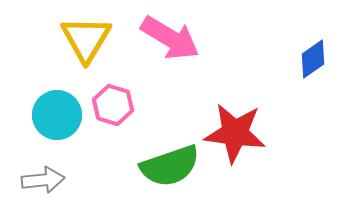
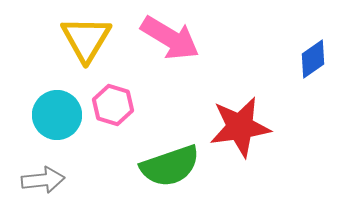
red star: moved 5 px right, 6 px up; rotated 16 degrees counterclockwise
